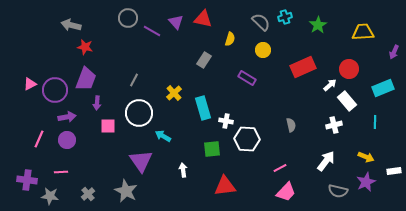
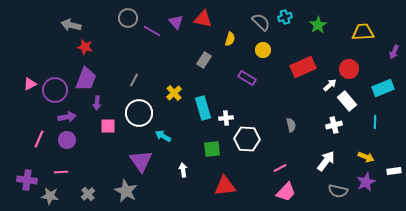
white cross at (226, 121): moved 3 px up; rotated 16 degrees counterclockwise
